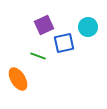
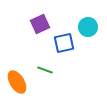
purple square: moved 4 px left, 1 px up
green line: moved 7 px right, 14 px down
orange ellipse: moved 1 px left, 3 px down
